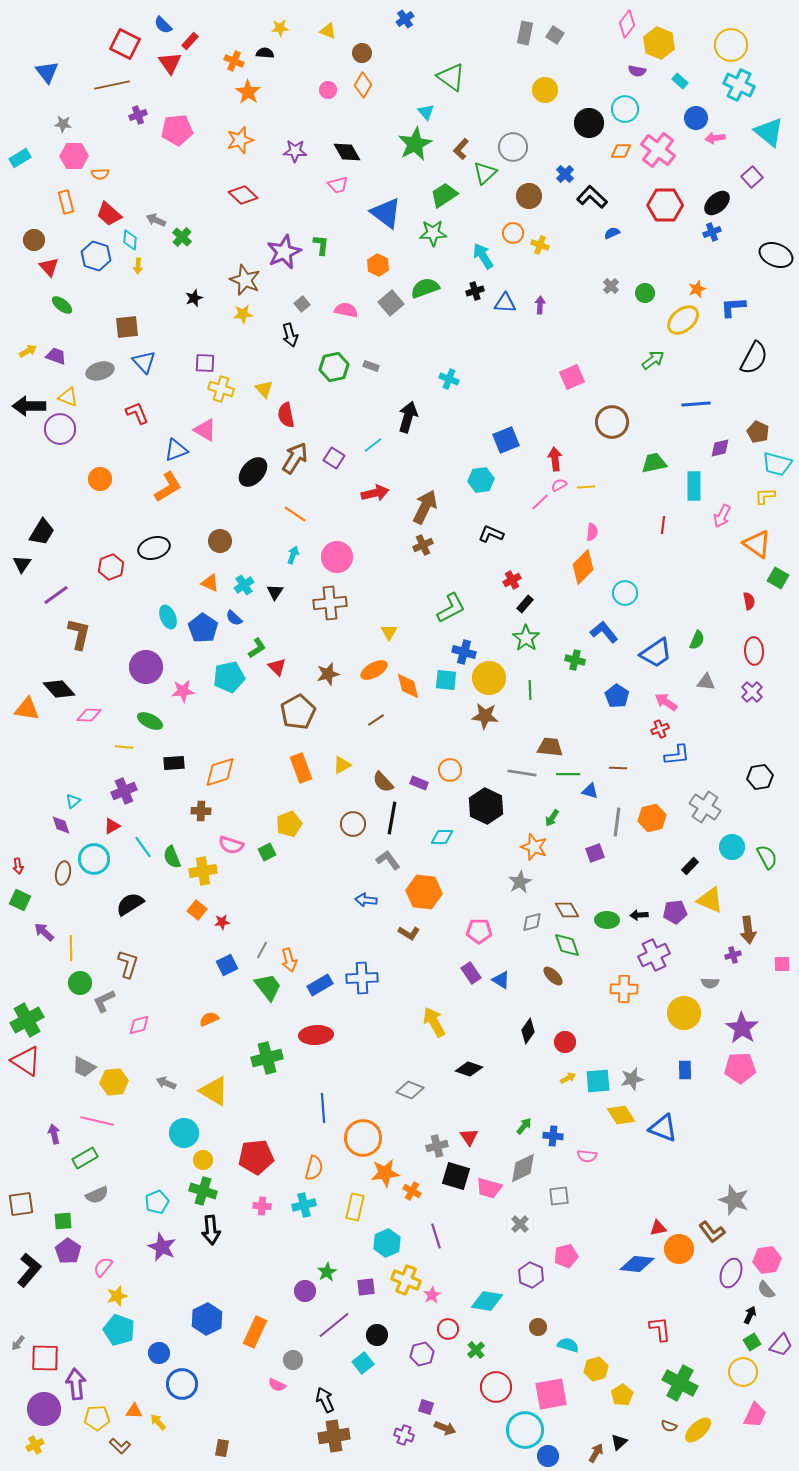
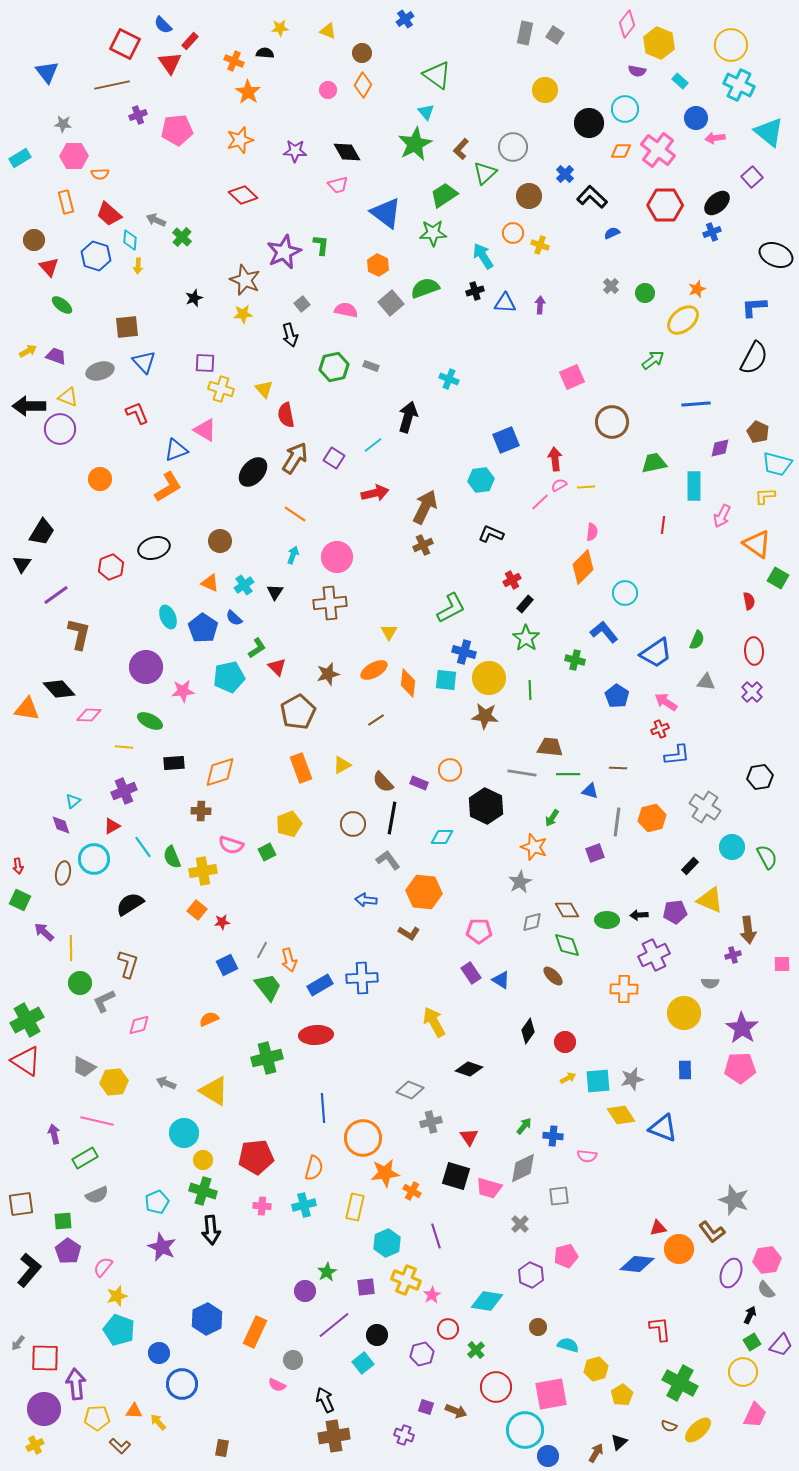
green triangle at (451, 77): moved 14 px left, 2 px up
blue L-shape at (733, 307): moved 21 px right
orange diamond at (408, 686): moved 3 px up; rotated 20 degrees clockwise
gray cross at (437, 1146): moved 6 px left, 24 px up
brown arrow at (445, 1428): moved 11 px right, 17 px up
